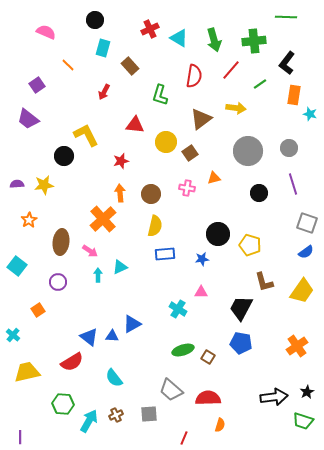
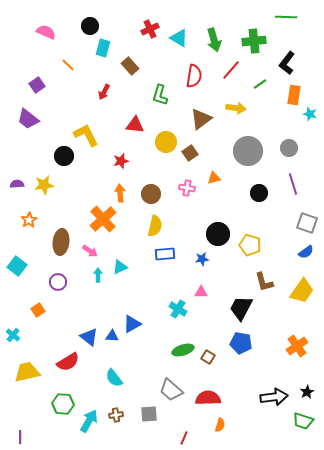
black circle at (95, 20): moved 5 px left, 6 px down
red semicircle at (72, 362): moved 4 px left
brown cross at (116, 415): rotated 16 degrees clockwise
